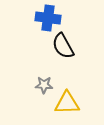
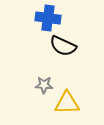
black semicircle: rotated 36 degrees counterclockwise
